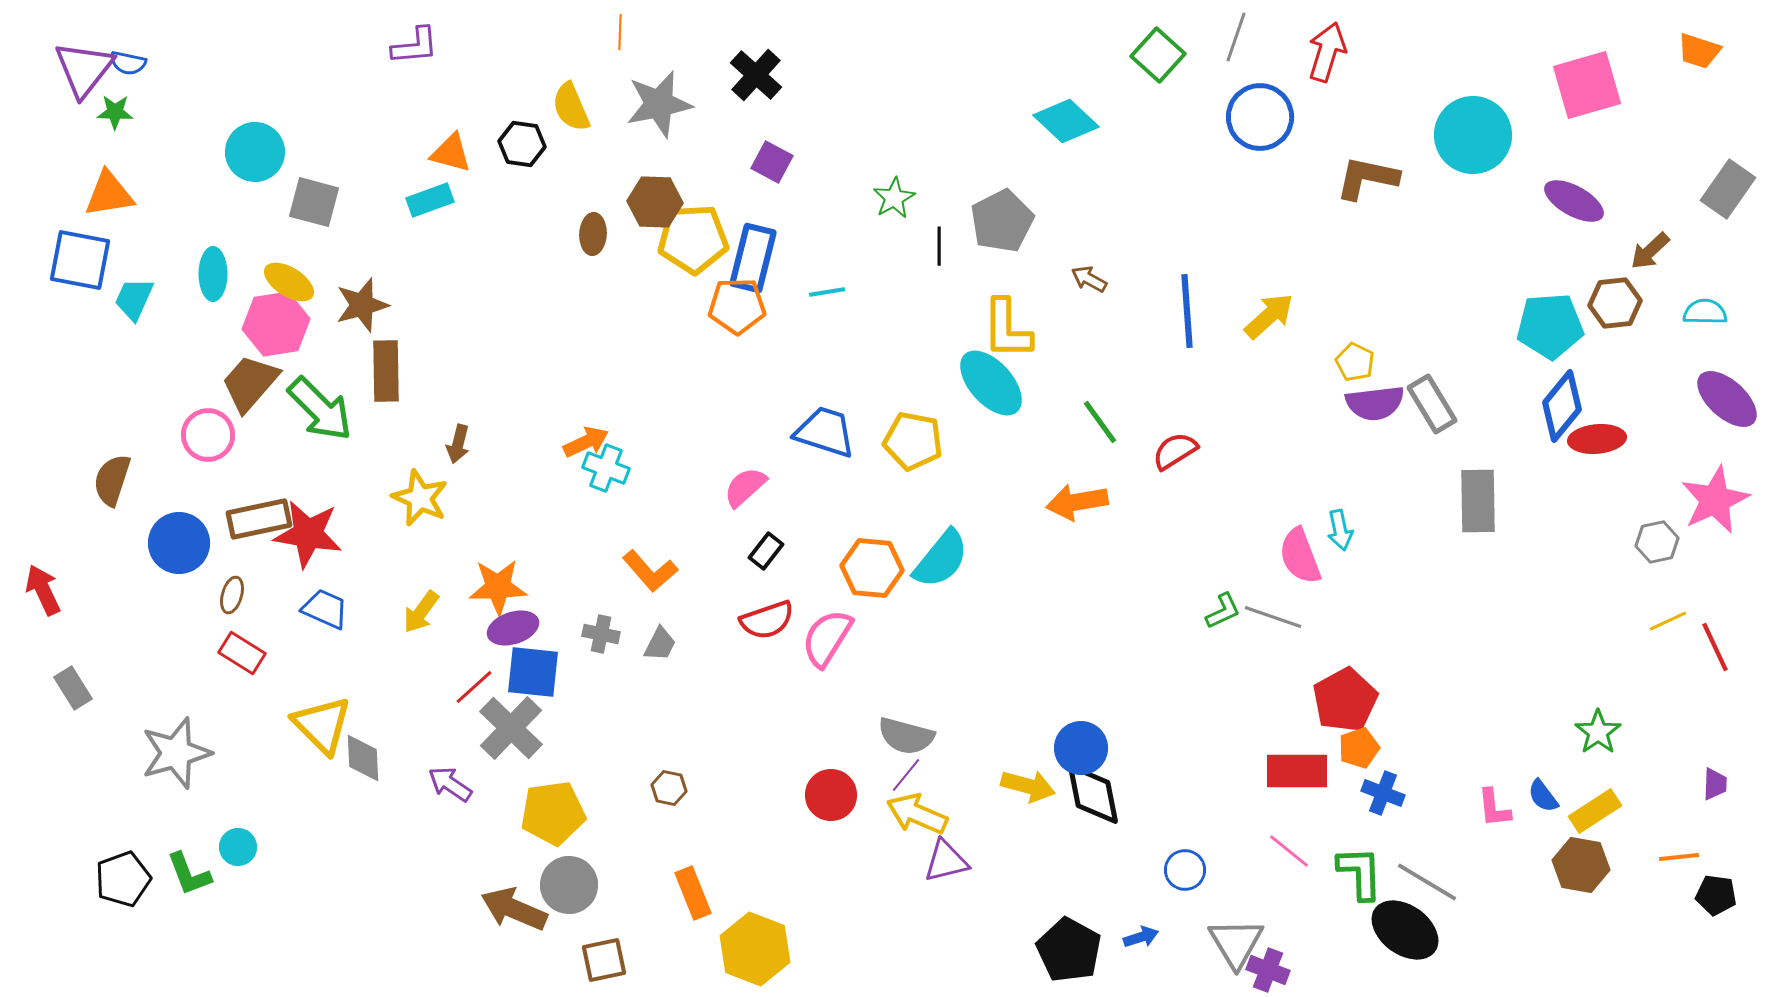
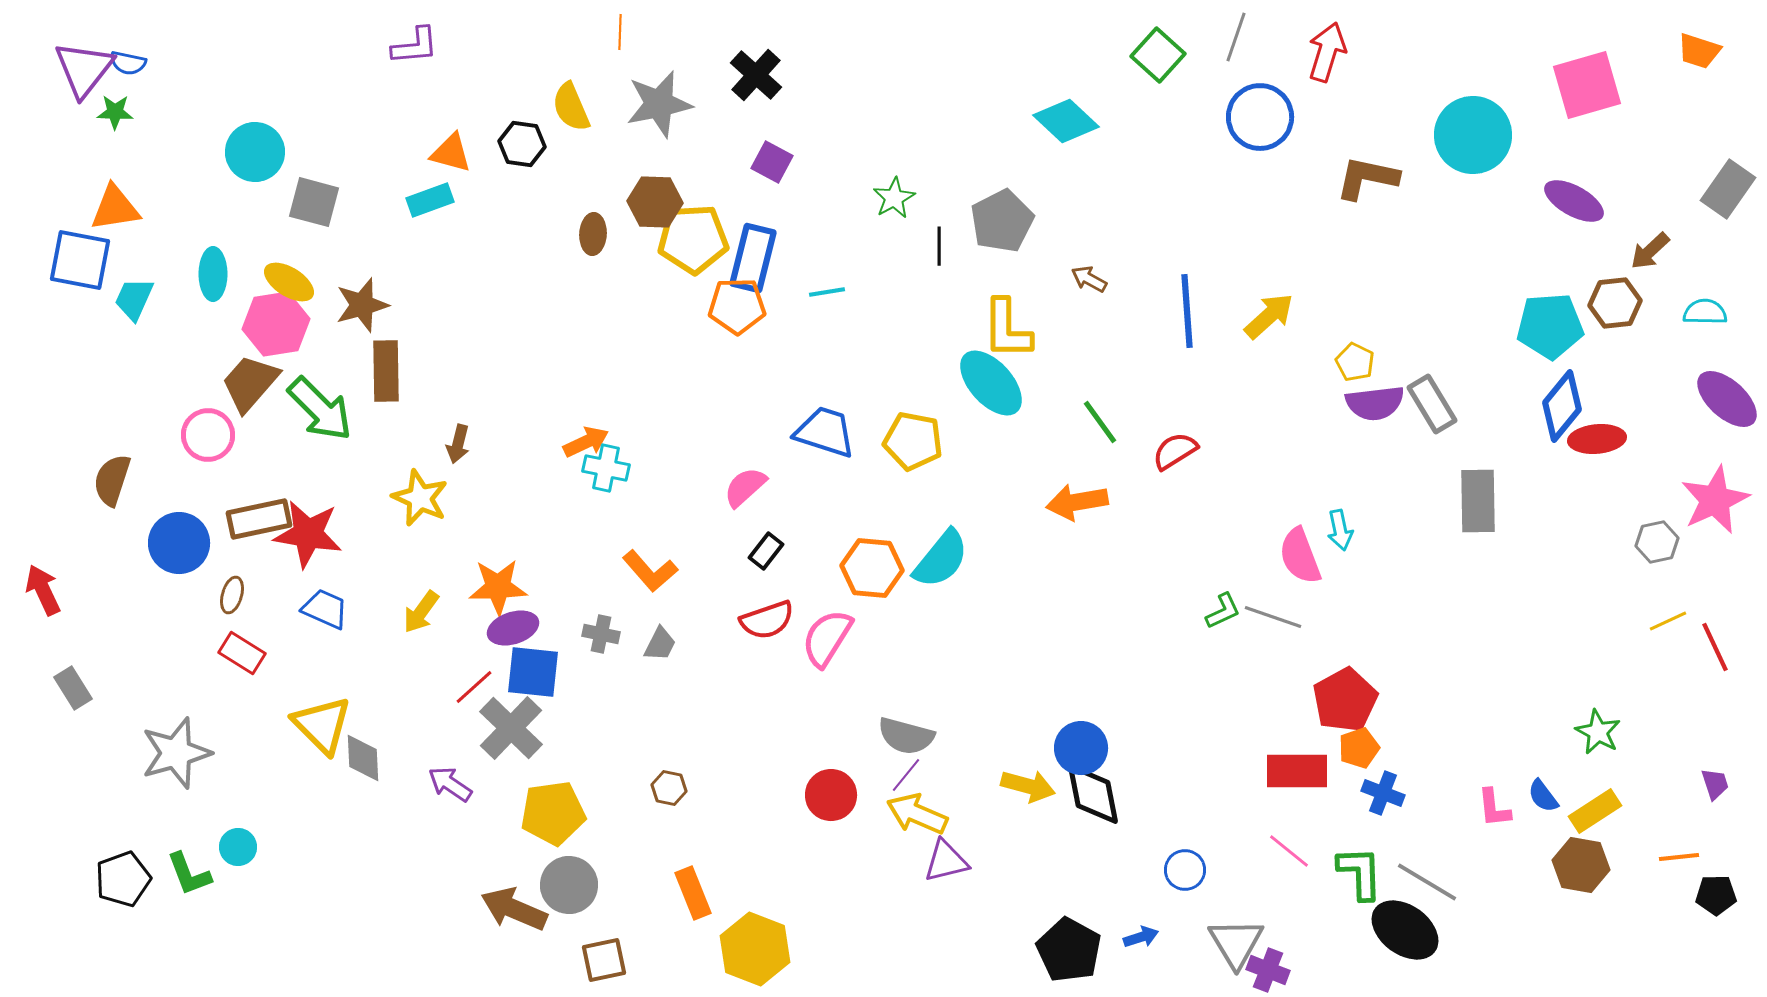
orange triangle at (109, 194): moved 6 px right, 14 px down
cyan cross at (606, 468): rotated 9 degrees counterclockwise
green star at (1598, 732): rotated 9 degrees counterclockwise
purple trapezoid at (1715, 784): rotated 20 degrees counterclockwise
black pentagon at (1716, 895): rotated 9 degrees counterclockwise
